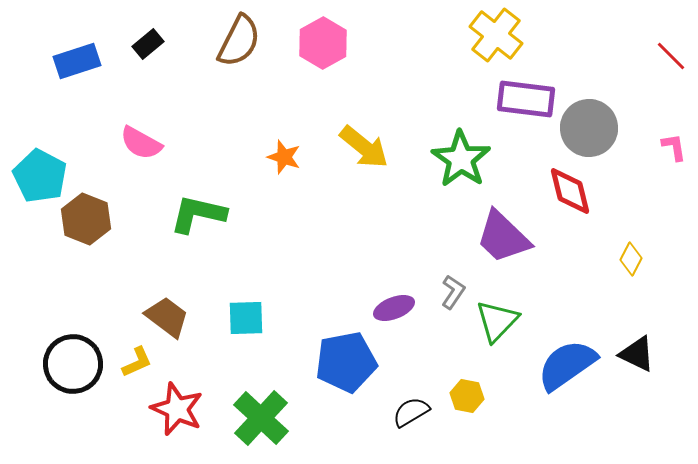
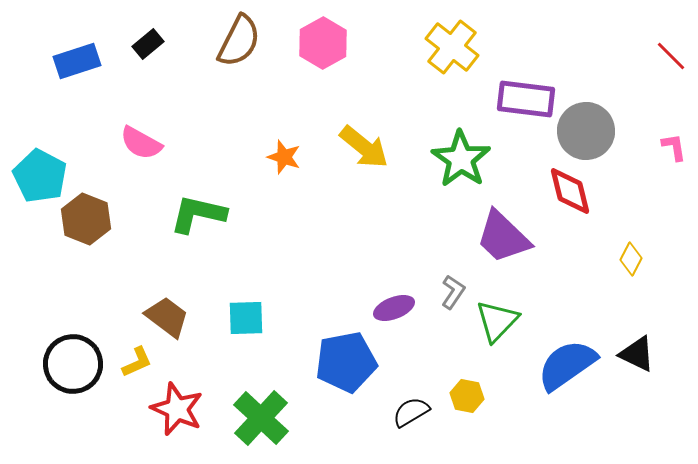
yellow cross: moved 44 px left, 12 px down
gray circle: moved 3 px left, 3 px down
